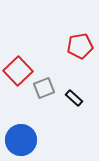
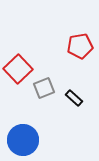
red square: moved 2 px up
blue circle: moved 2 px right
